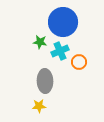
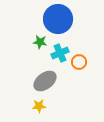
blue circle: moved 5 px left, 3 px up
cyan cross: moved 2 px down
gray ellipse: rotated 55 degrees clockwise
